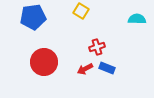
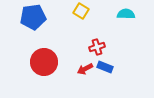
cyan semicircle: moved 11 px left, 5 px up
blue rectangle: moved 2 px left, 1 px up
